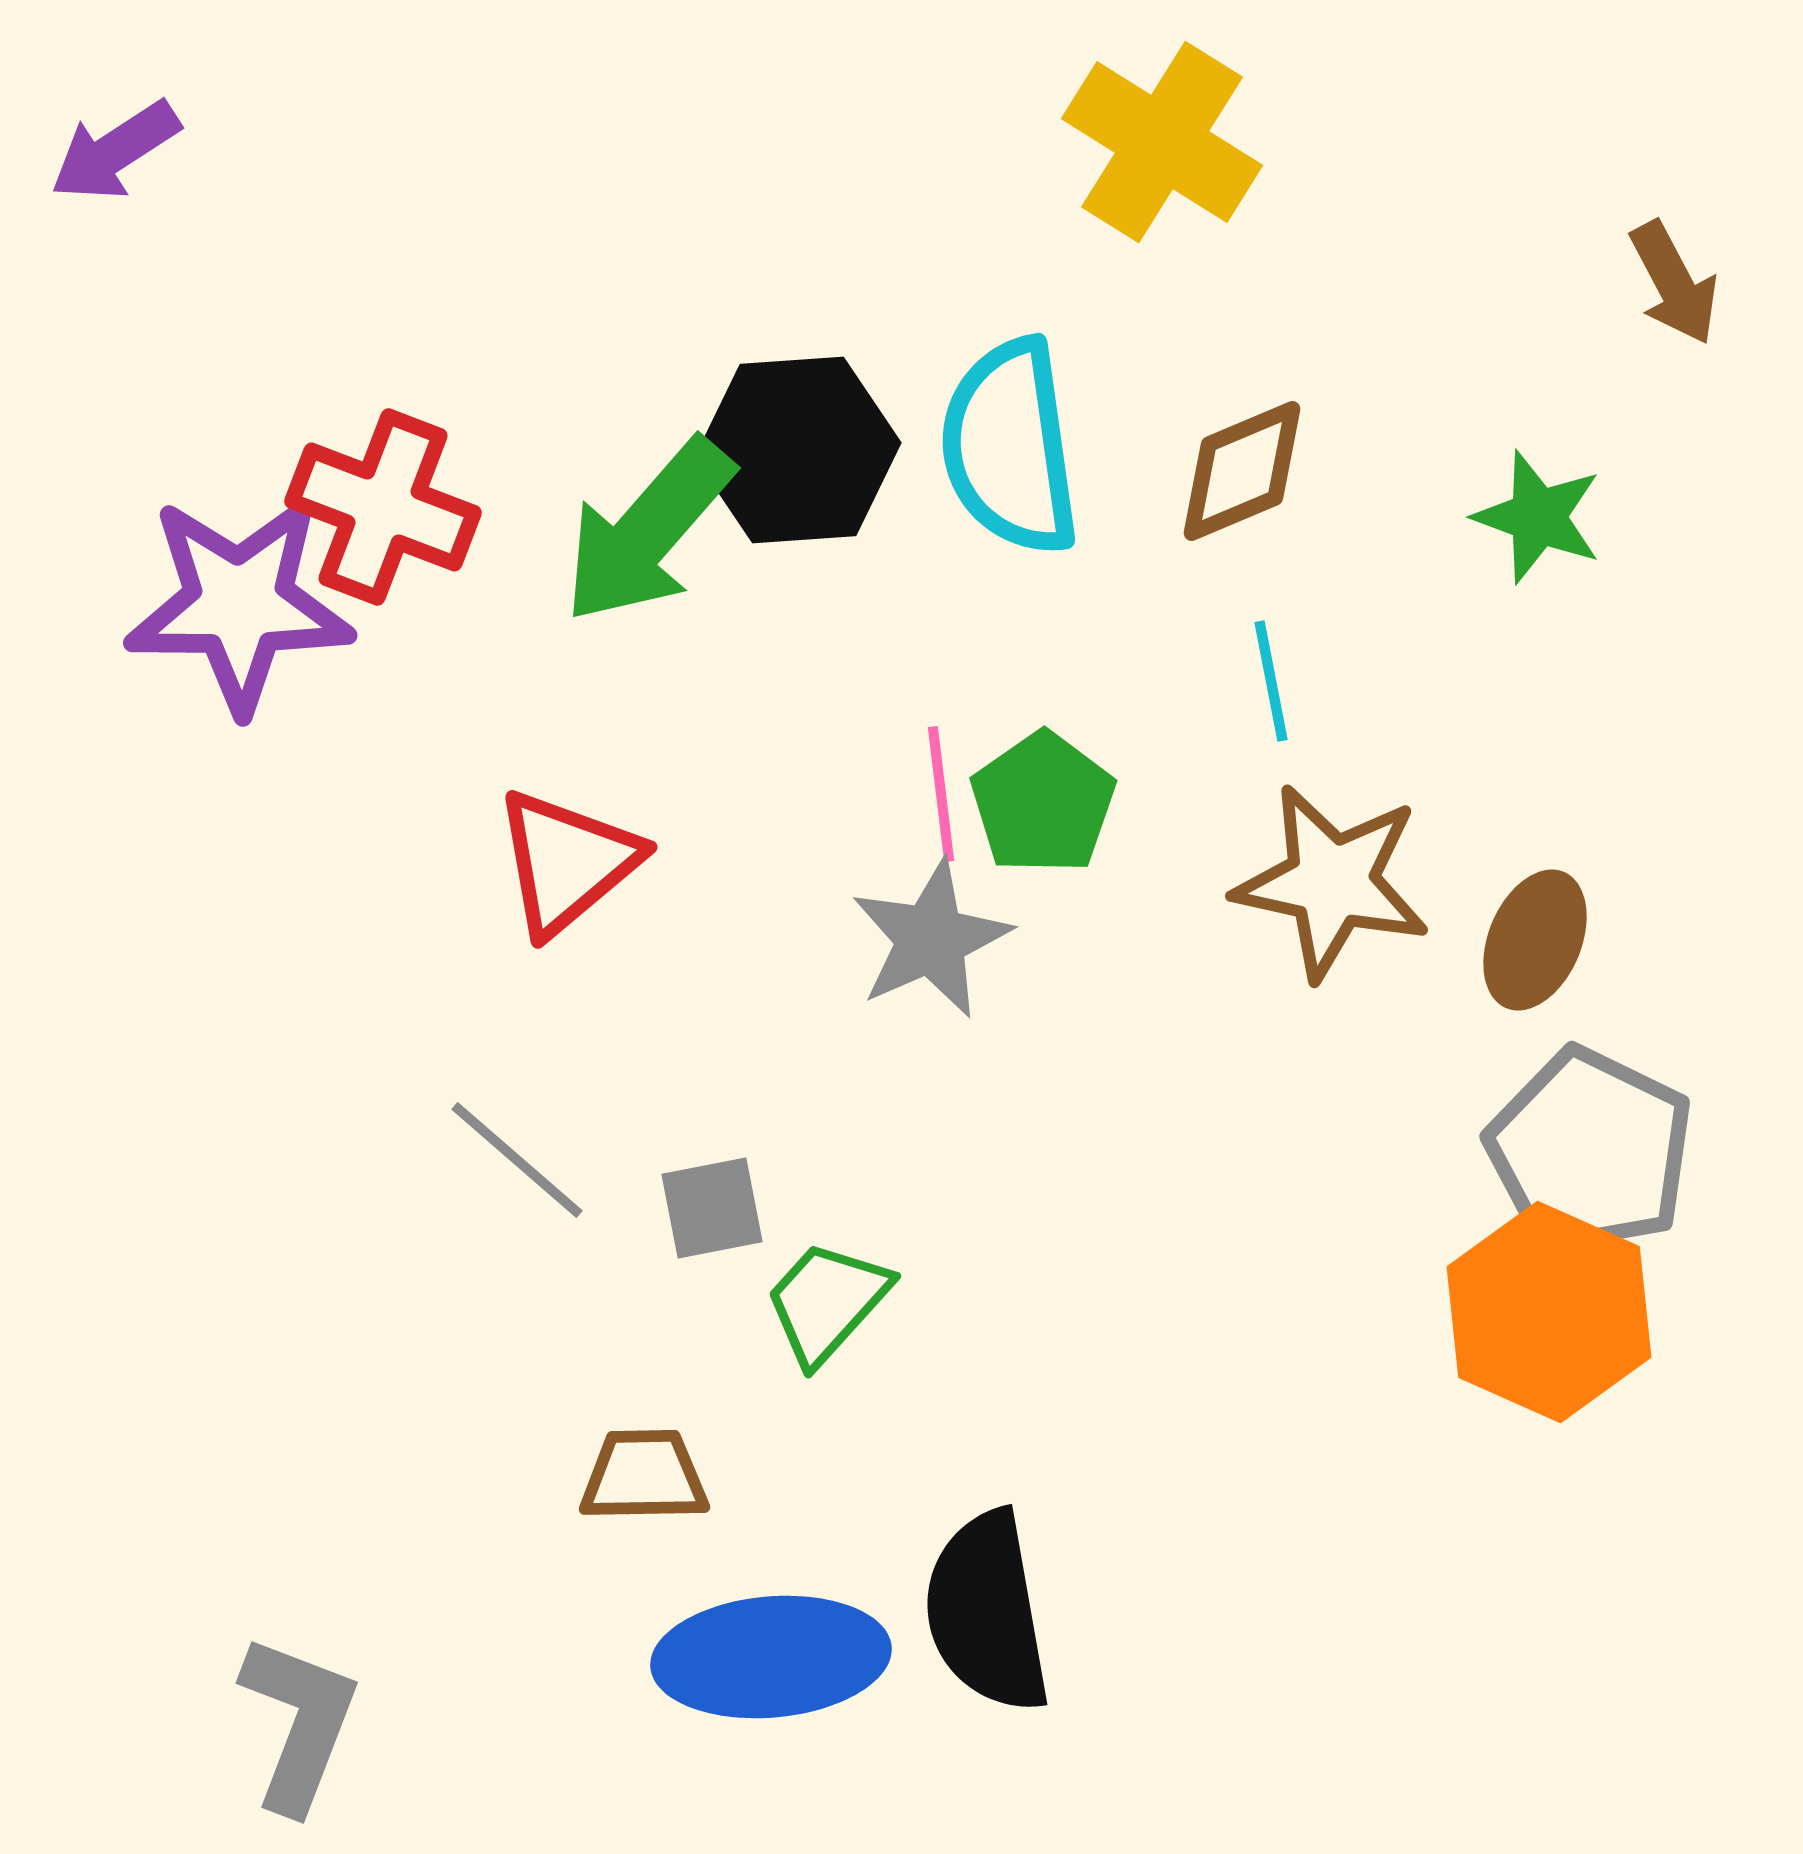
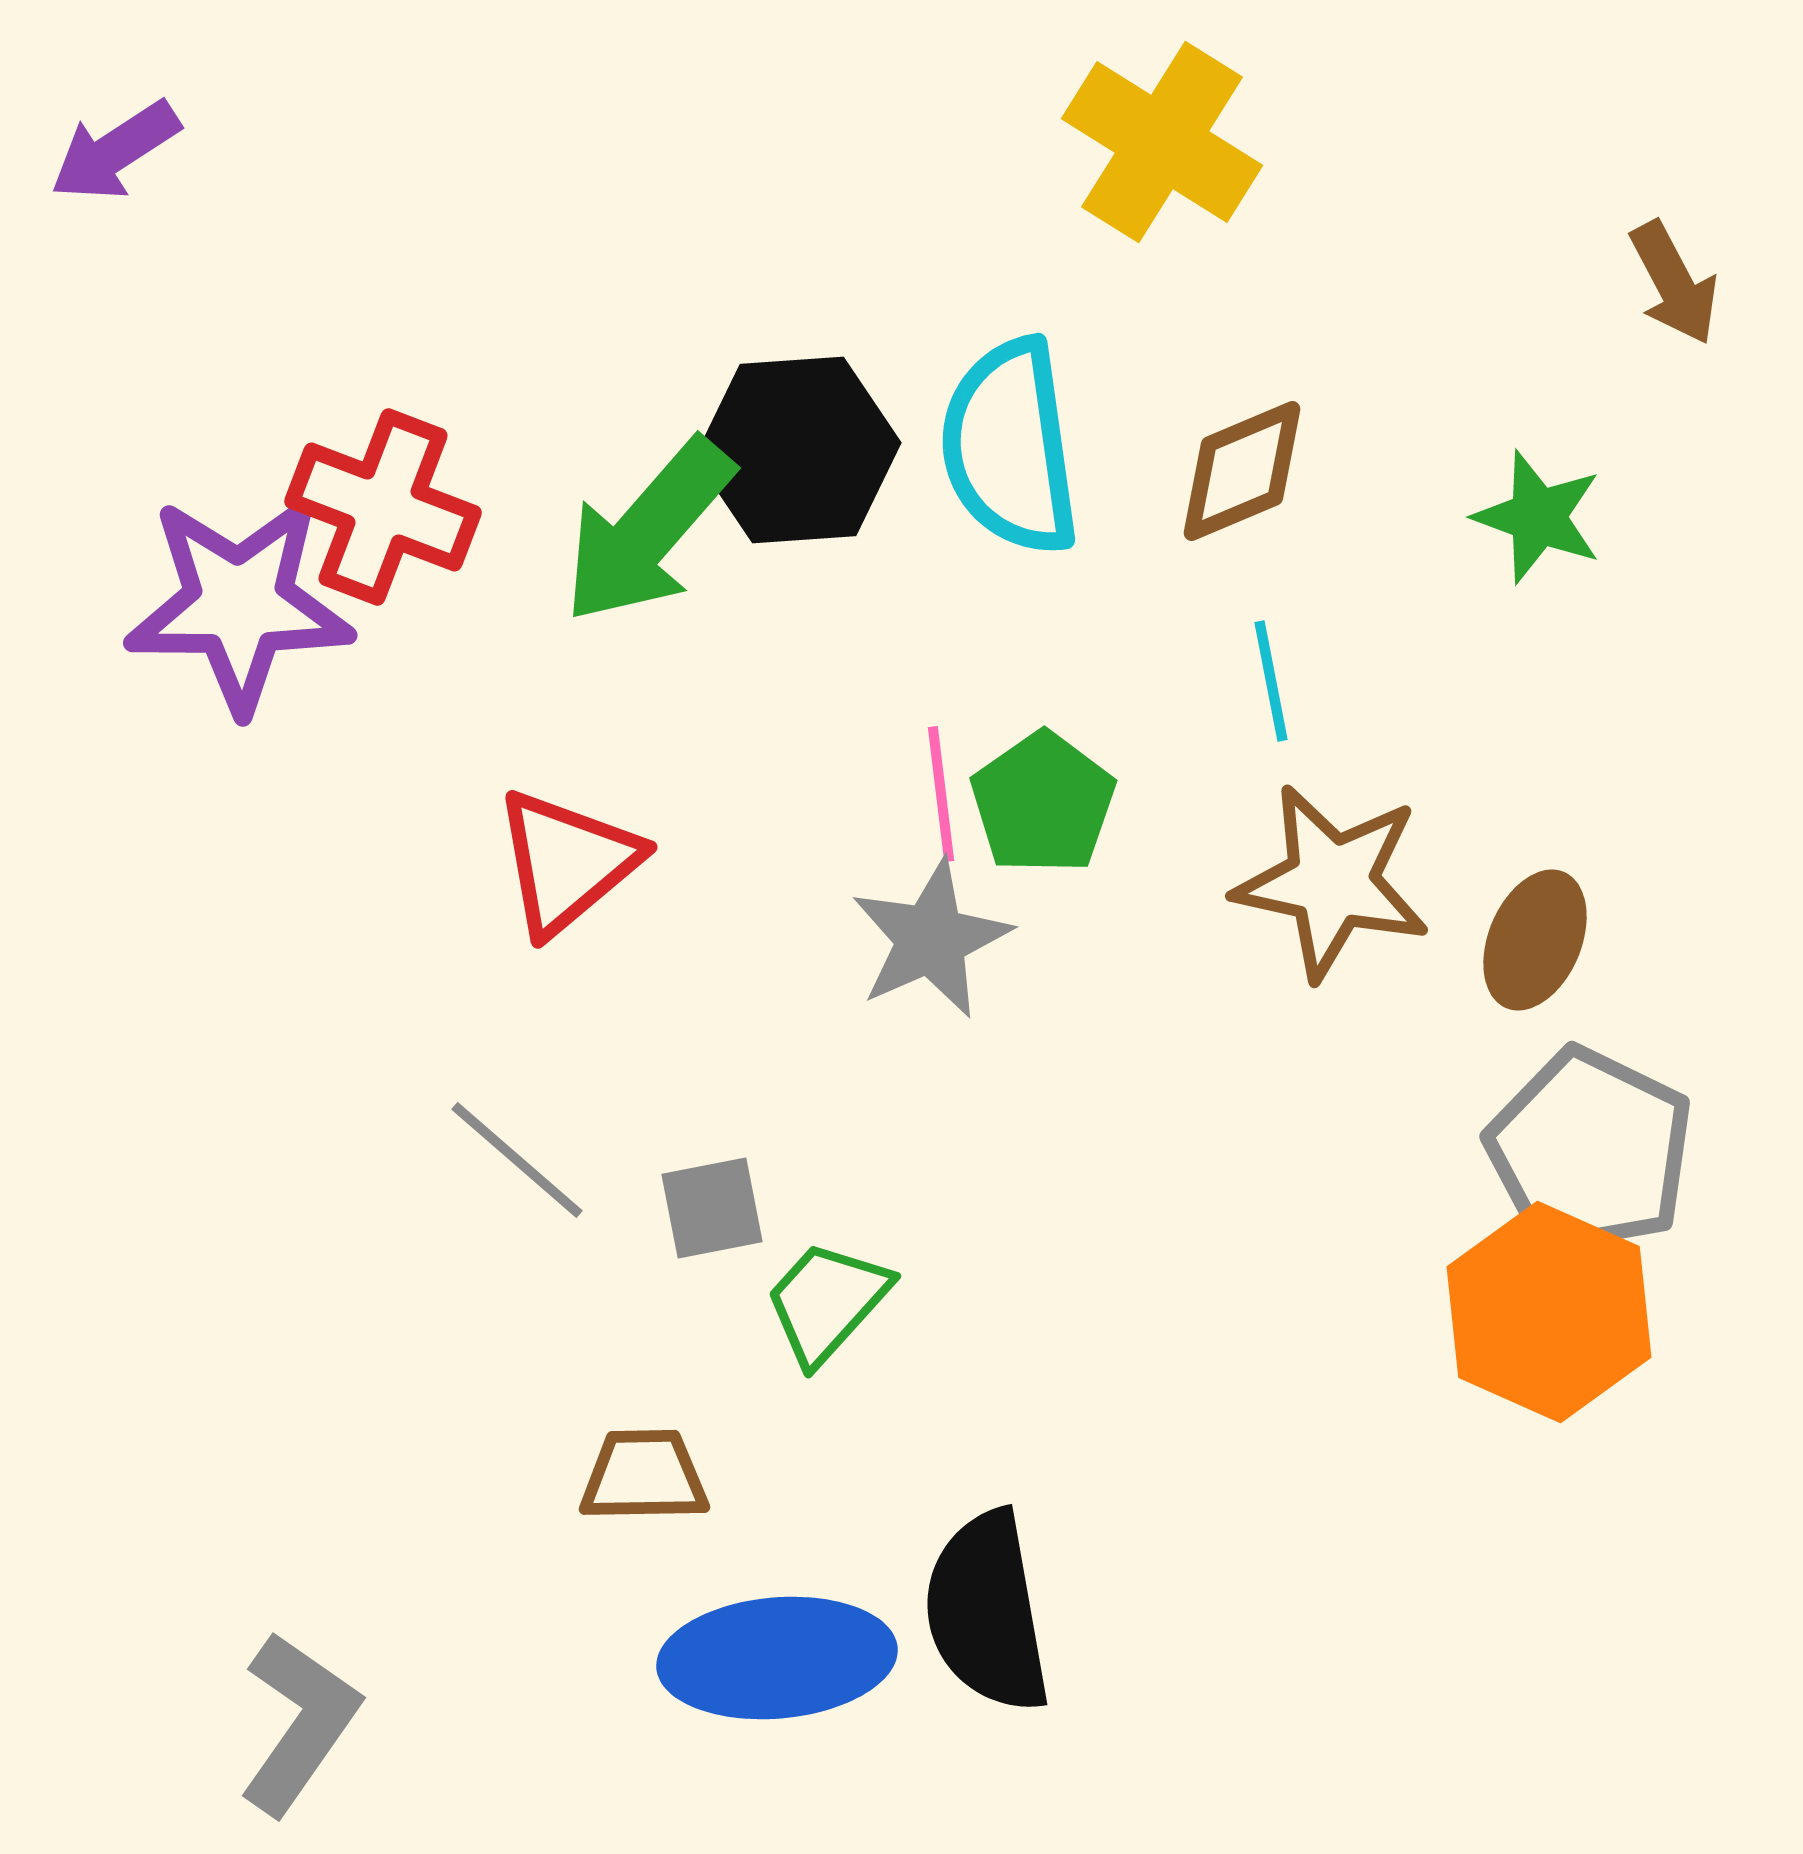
blue ellipse: moved 6 px right, 1 px down
gray L-shape: rotated 14 degrees clockwise
